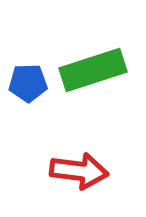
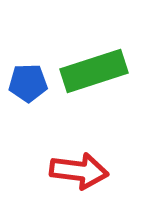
green rectangle: moved 1 px right, 1 px down
